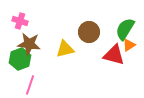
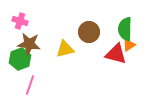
green semicircle: rotated 30 degrees counterclockwise
red triangle: moved 2 px right, 1 px up
